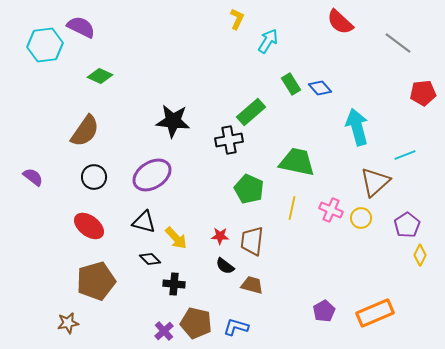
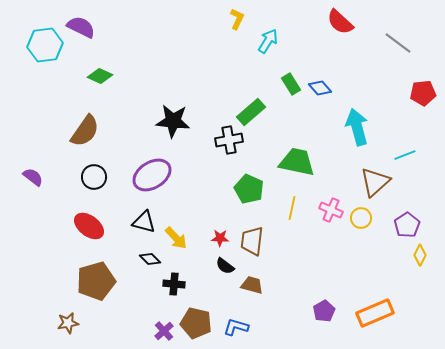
red star at (220, 236): moved 2 px down
